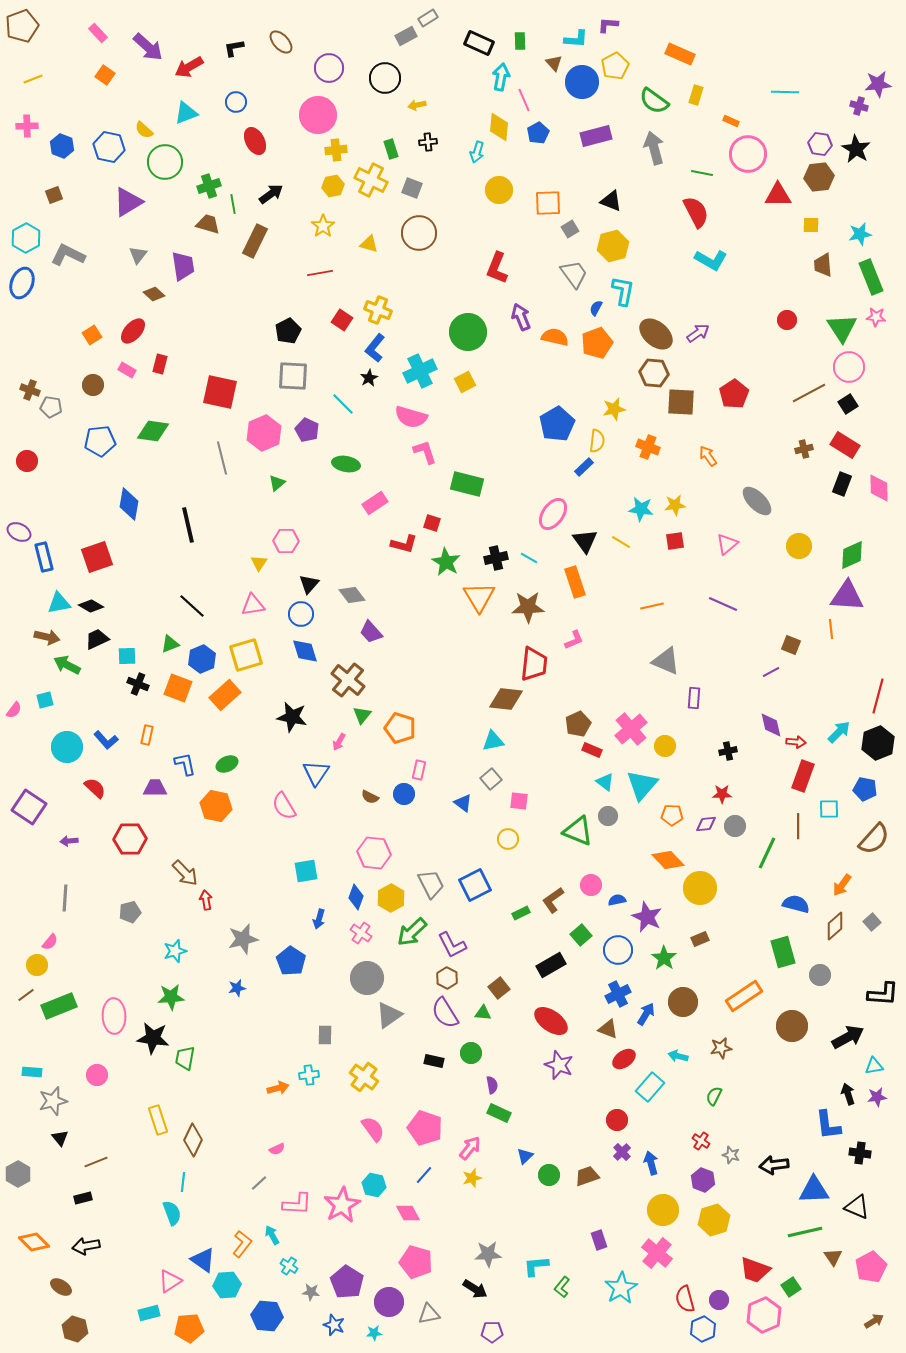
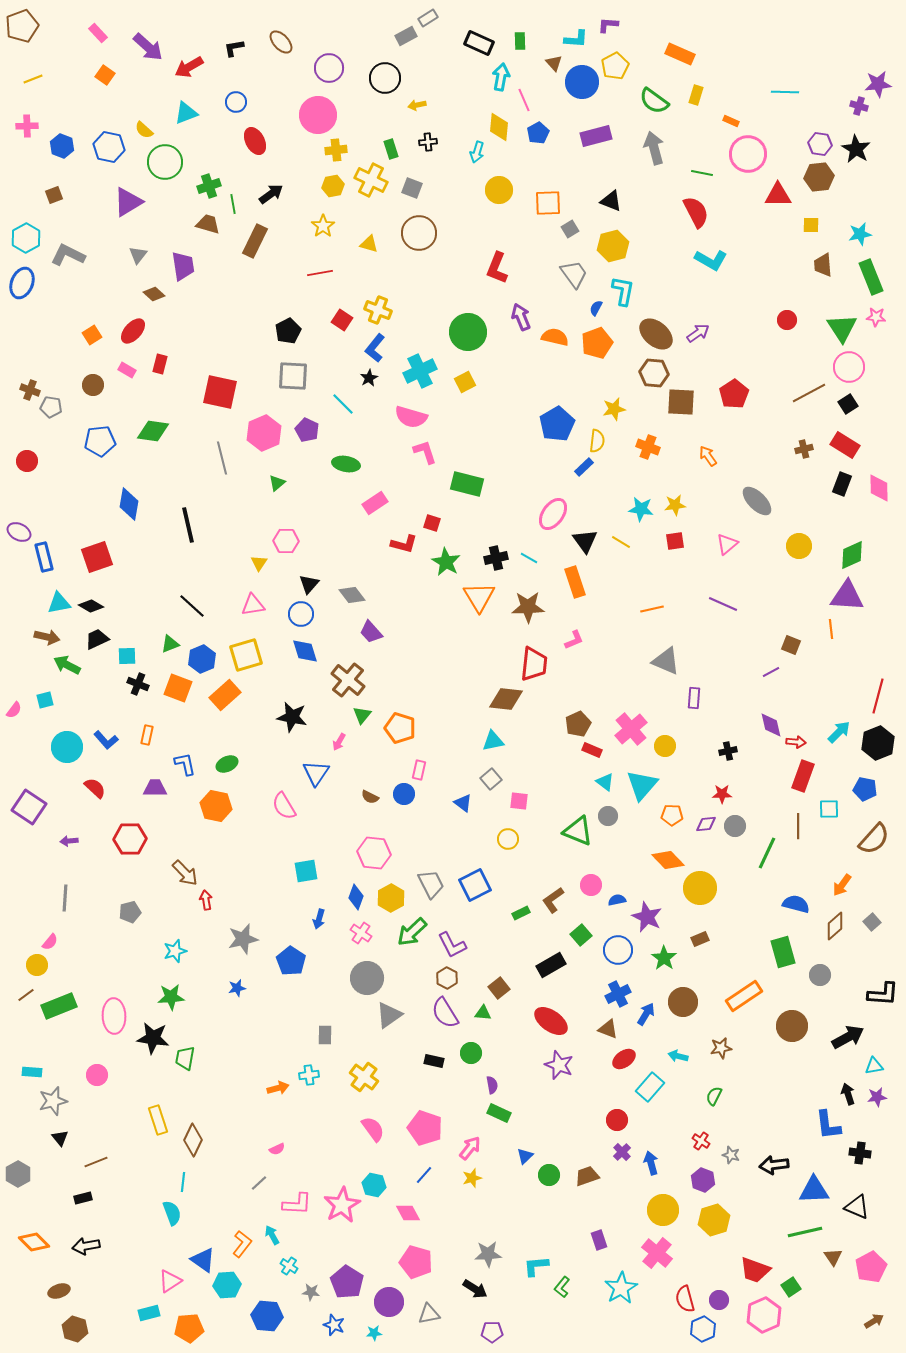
orange line at (652, 606): moved 3 px down
brown ellipse at (61, 1287): moved 2 px left, 4 px down; rotated 50 degrees counterclockwise
